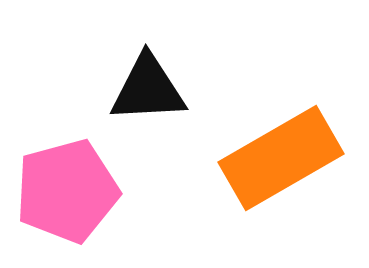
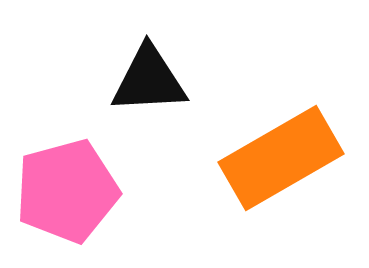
black triangle: moved 1 px right, 9 px up
